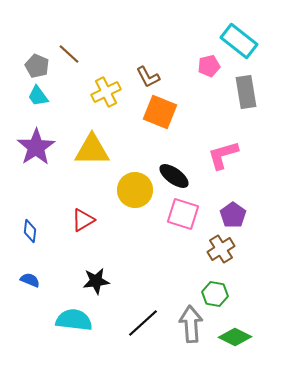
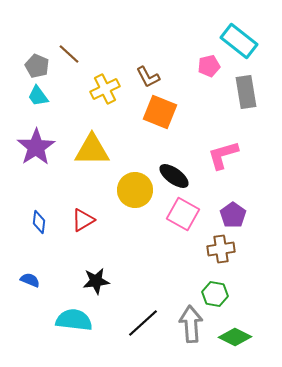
yellow cross: moved 1 px left, 3 px up
pink square: rotated 12 degrees clockwise
blue diamond: moved 9 px right, 9 px up
brown cross: rotated 24 degrees clockwise
